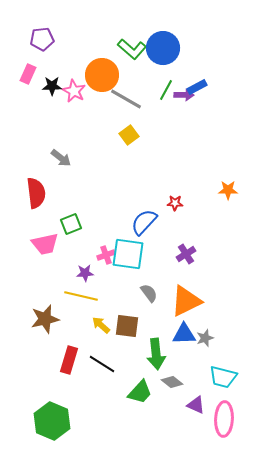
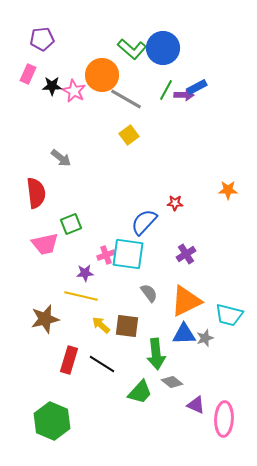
cyan trapezoid: moved 6 px right, 62 px up
